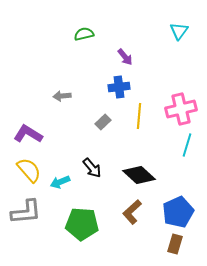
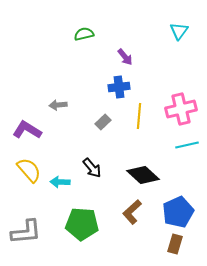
gray arrow: moved 4 px left, 9 px down
purple L-shape: moved 1 px left, 4 px up
cyan line: rotated 60 degrees clockwise
black diamond: moved 4 px right
cyan arrow: rotated 24 degrees clockwise
gray L-shape: moved 20 px down
